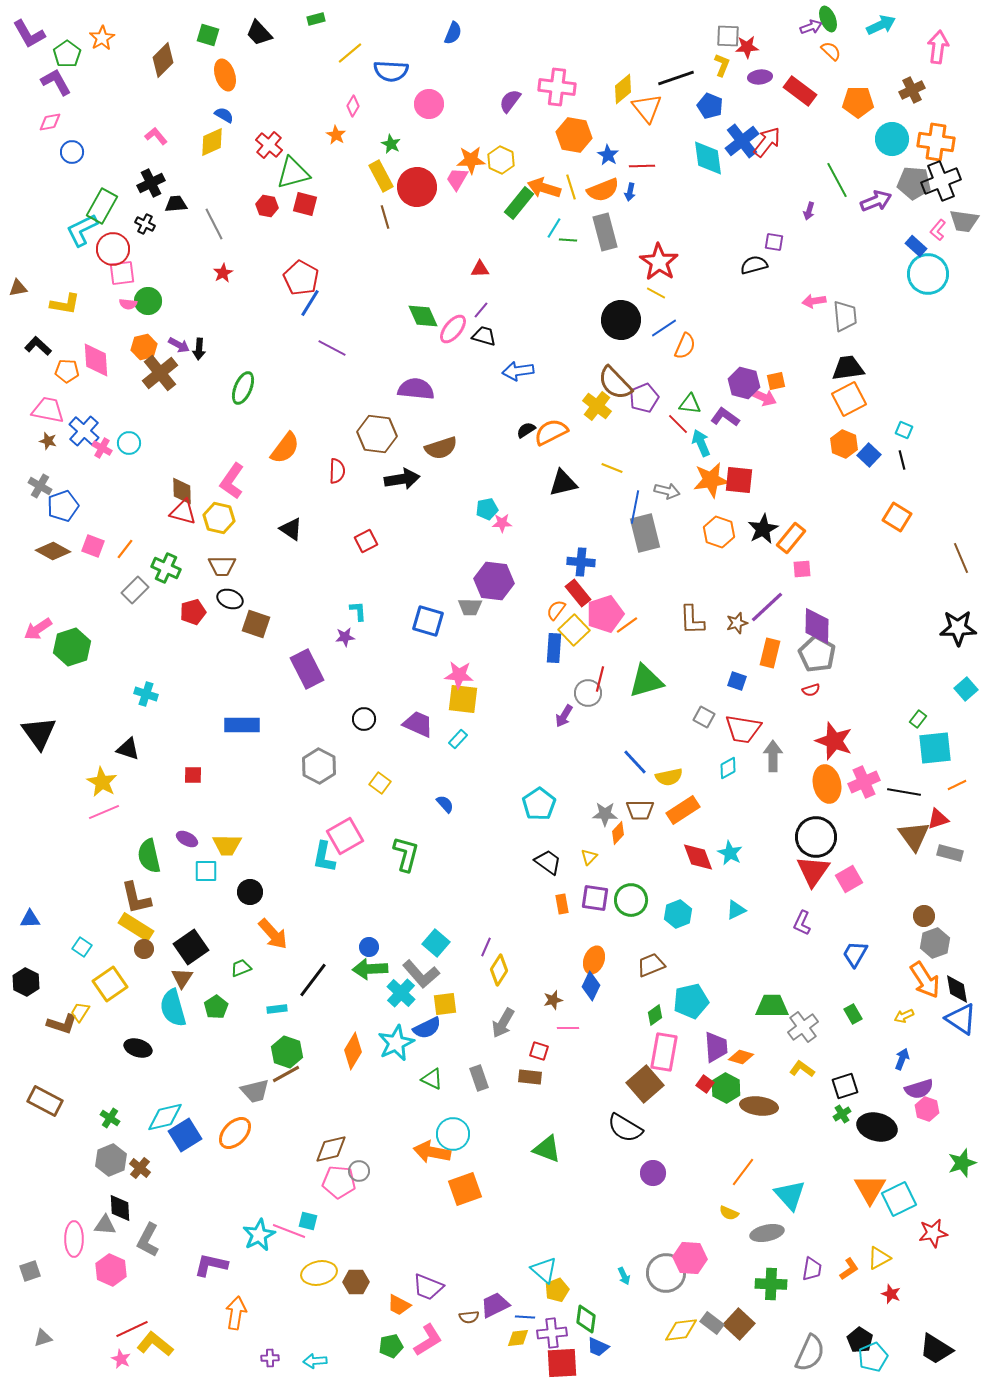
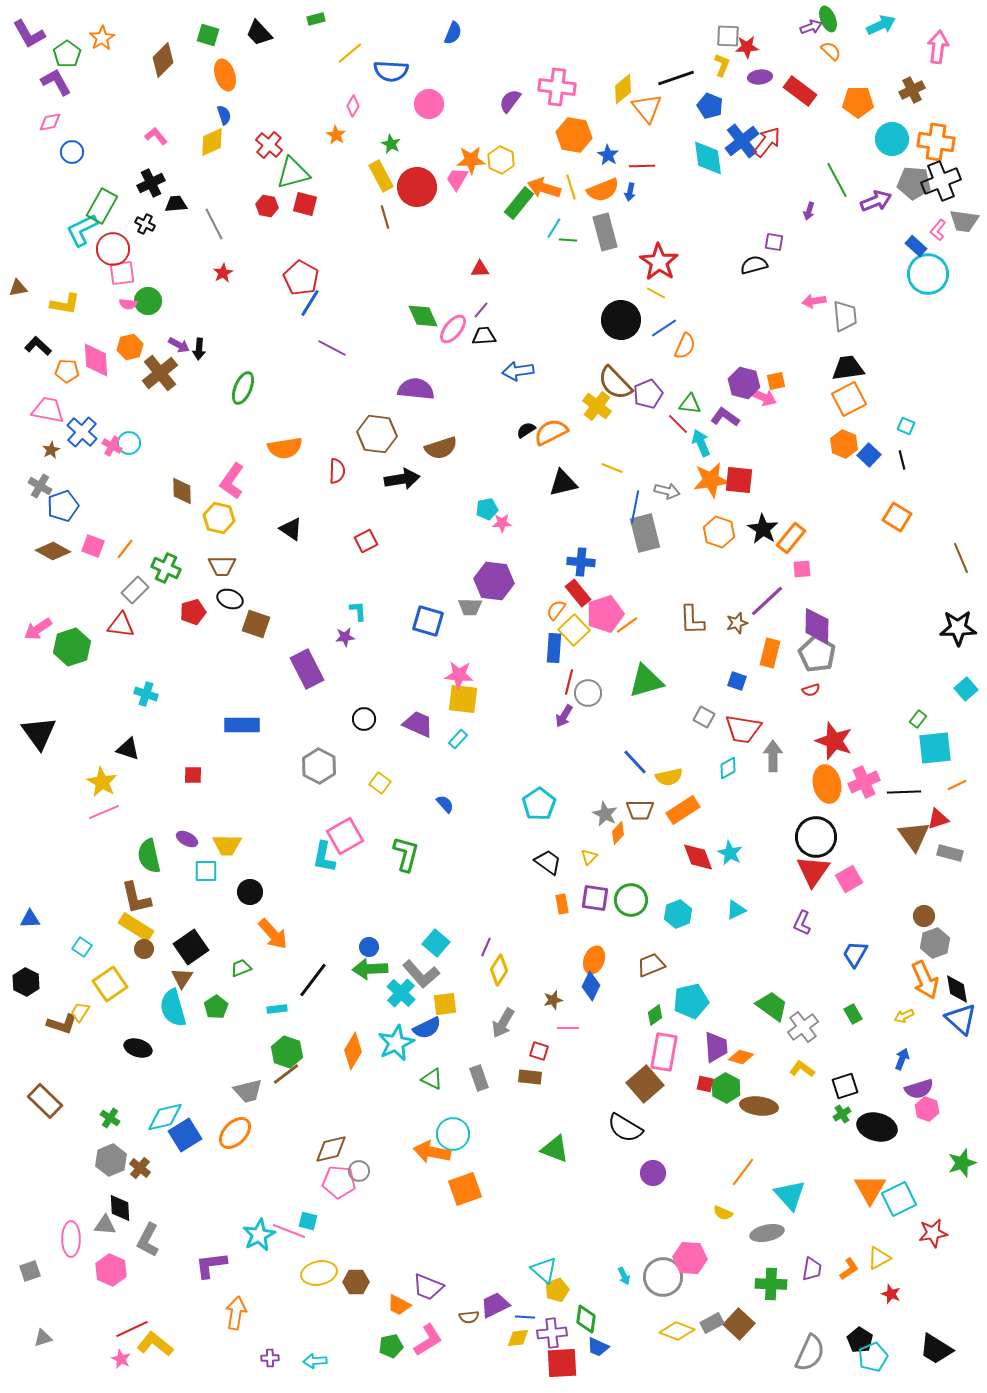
blue semicircle at (224, 115): rotated 42 degrees clockwise
black trapezoid at (484, 336): rotated 20 degrees counterclockwise
orange hexagon at (144, 347): moved 14 px left
purple pentagon at (644, 398): moved 4 px right, 4 px up
cyan square at (904, 430): moved 2 px right, 4 px up
blue cross at (84, 431): moved 2 px left, 1 px down
brown star at (48, 441): moved 3 px right, 9 px down; rotated 30 degrees clockwise
pink cross at (102, 448): moved 10 px right, 2 px up
orange semicircle at (285, 448): rotated 44 degrees clockwise
red triangle at (183, 512): moved 62 px left, 113 px down; rotated 8 degrees counterclockwise
black star at (763, 529): rotated 12 degrees counterclockwise
purple line at (767, 607): moved 6 px up
red line at (600, 679): moved 31 px left, 3 px down
black line at (904, 792): rotated 12 degrees counterclockwise
gray star at (605, 814): rotated 25 degrees clockwise
orange arrow at (925, 980): rotated 9 degrees clockwise
green trapezoid at (772, 1006): rotated 36 degrees clockwise
blue triangle at (961, 1019): rotated 8 degrees clockwise
brown line at (286, 1074): rotated 8 degrees counterclockwise
red square at (705, 1084): rotated 24 degrees counterclockwise
gray trapezoid at (255, 1091): moved 7 px left
brown rectangle at (45, 1101): rotated 16 degrees clockwise
green triangle at (547, 1149): moved 8 px right
yellow semicircle at (729, 1213): moved 6 px left
pink ellipse at (74, 1239): moved 3 px left
purple L-shape at (211, 1265): rotated 20 degrees counterclockwise
gray circle at (666, 1273): moved 3 px left, 4 px down
gray rectangle at (712, 1323): rotated 65 degrees counterclockwise
yellow diamond at (681, 1330): moved 4 px left, 1 px down; rotated 28 degrees clockwise
